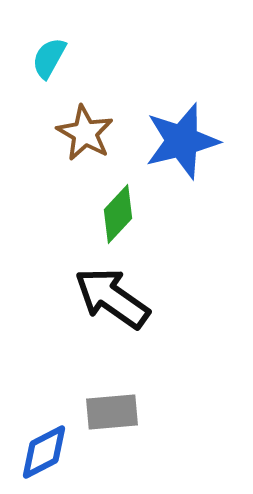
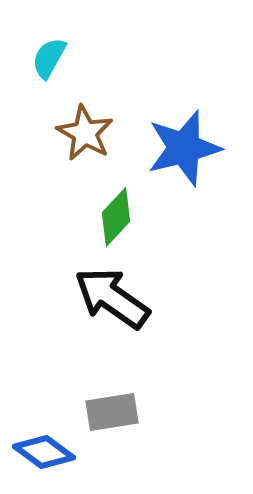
blue star: moved 2 px right, 7 px down
green diamond: moved 2 px left, 3 px down
gray rectangle: rotated 4 degrees counterclockwise
blue diamond: rotated 64 degrees clockwise
